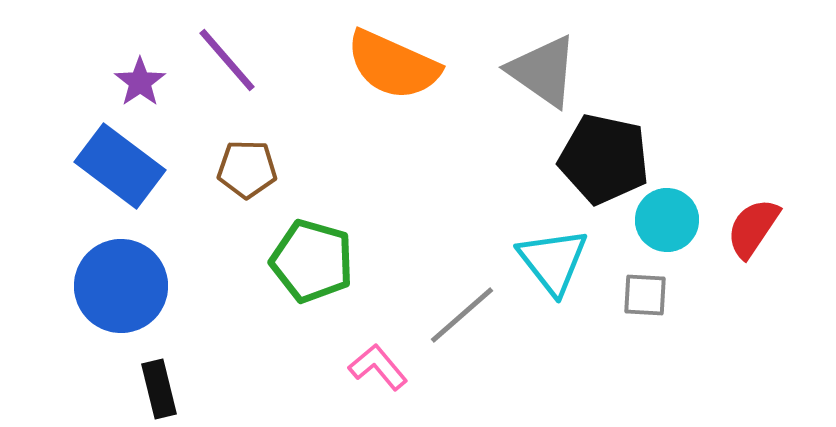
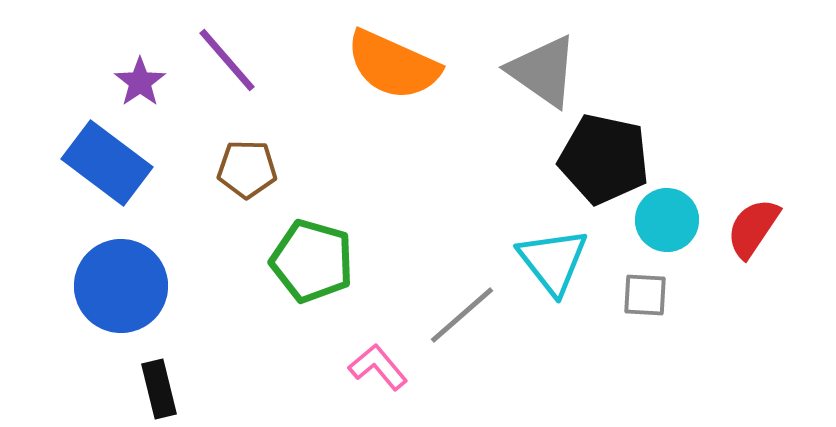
blue rectangle: moved 13 px left, 3 px up
